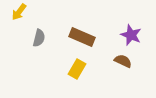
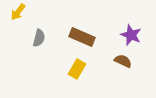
yellow arrow: moved 1 px left
